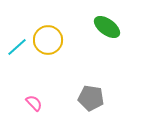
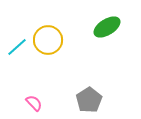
green ellipse: rotated 68 degrees counterclockwise
gray pentagon: moved 2 px left, 2 px down; rotated 30 degrees clockwise
